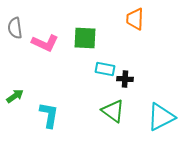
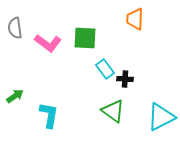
pink L-shape: moved 3 px right; rotated 12 degrees clockwise
cyan rectangle: rotated 42 degrees clockwise
